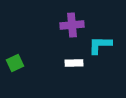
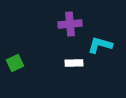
purple cross: moved 2 px left, 1 px up
cyan L-shape: rotated 15 degrees clockwise
